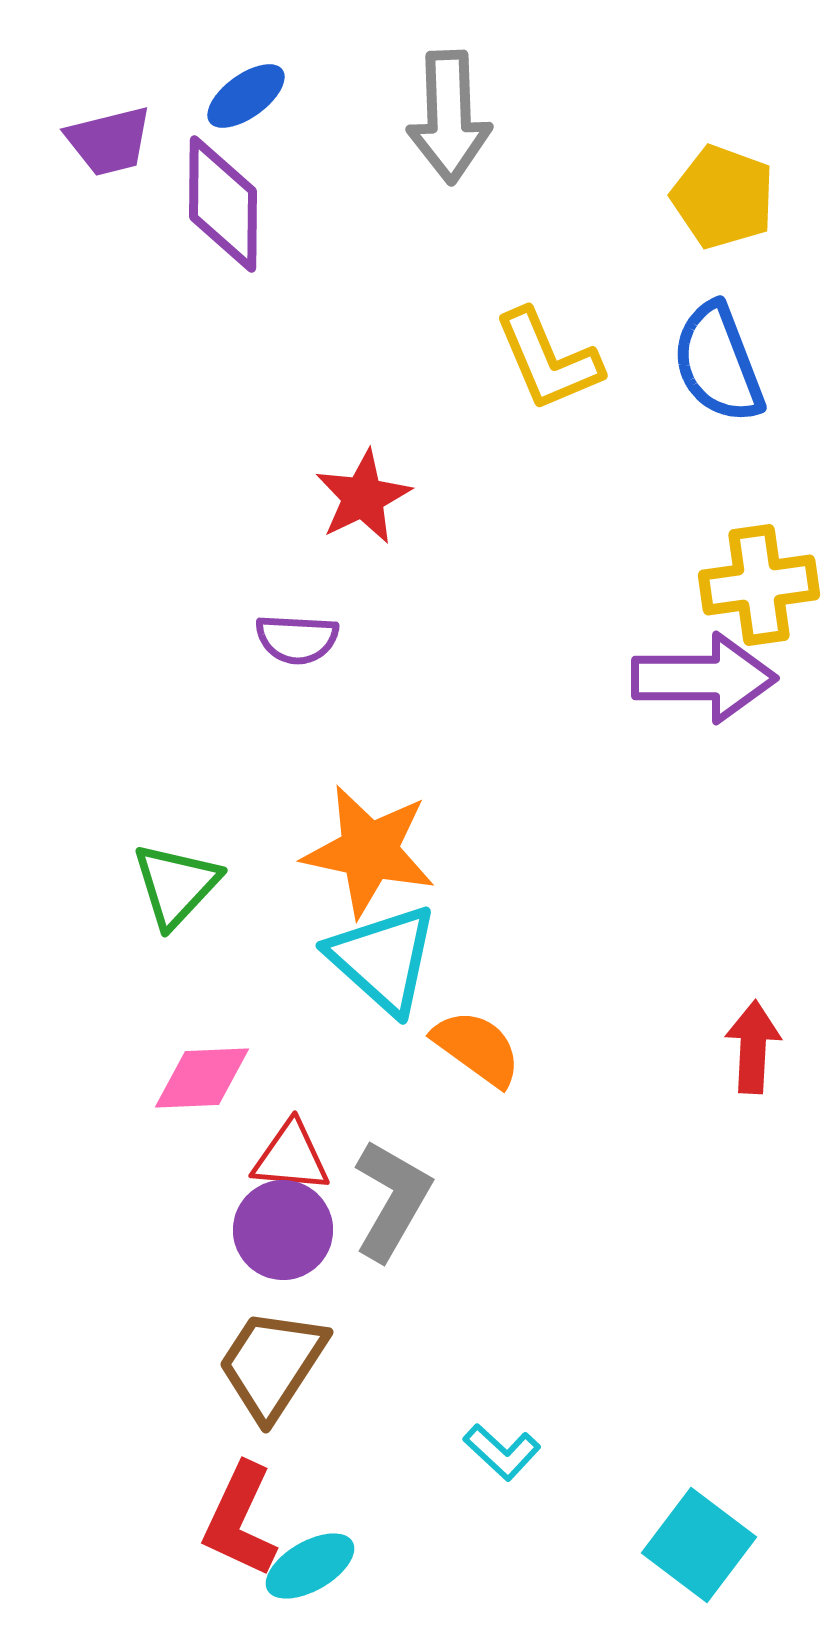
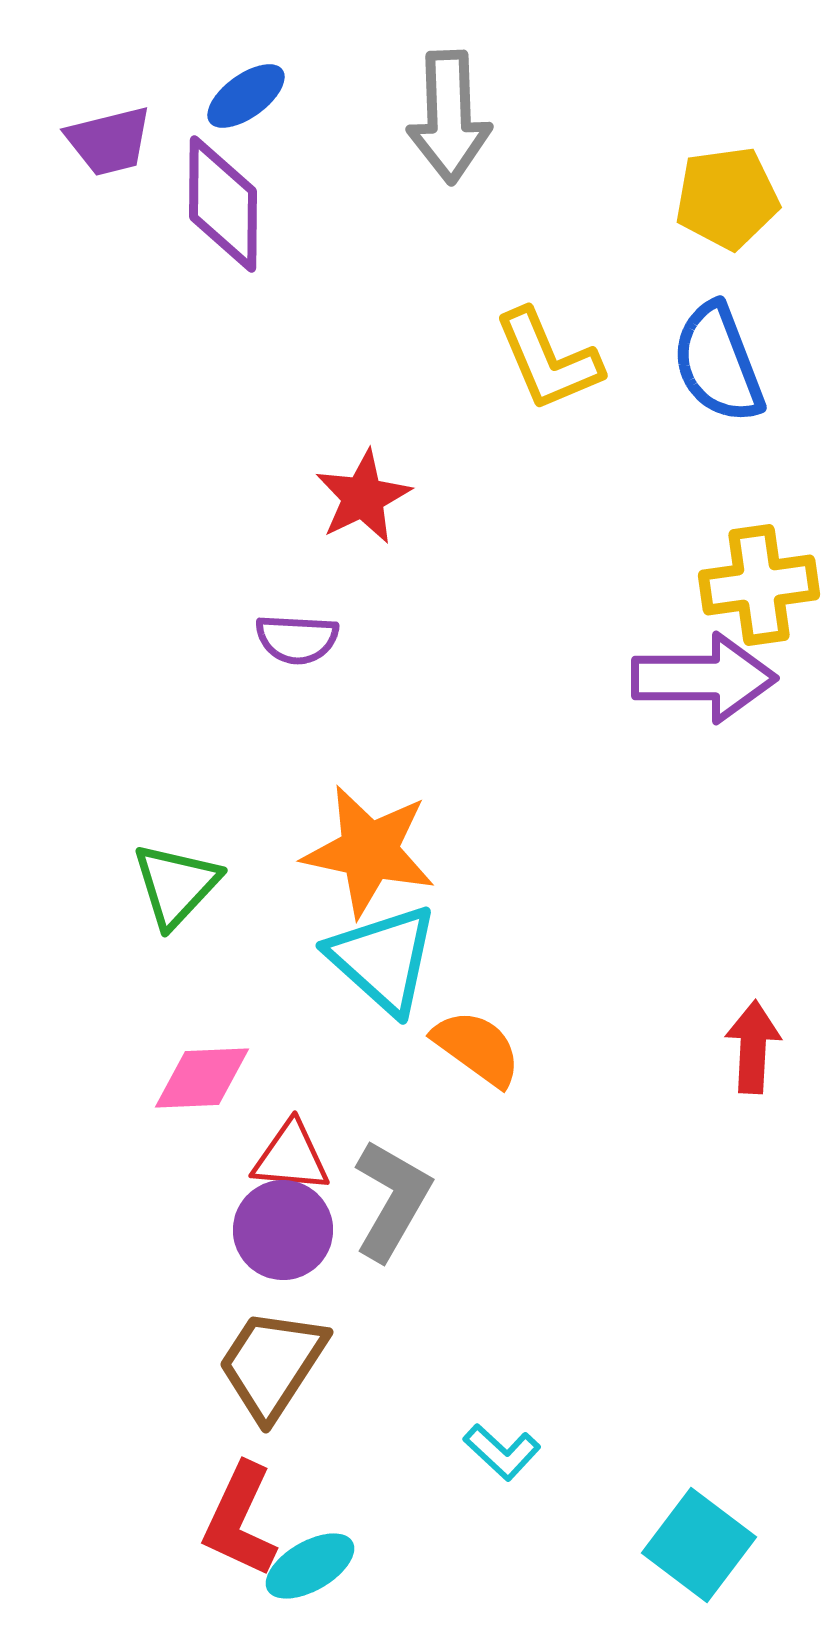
yellow pentagon: moved 4 px right, 1 px down; rotated 28 degrees counterclockwise
